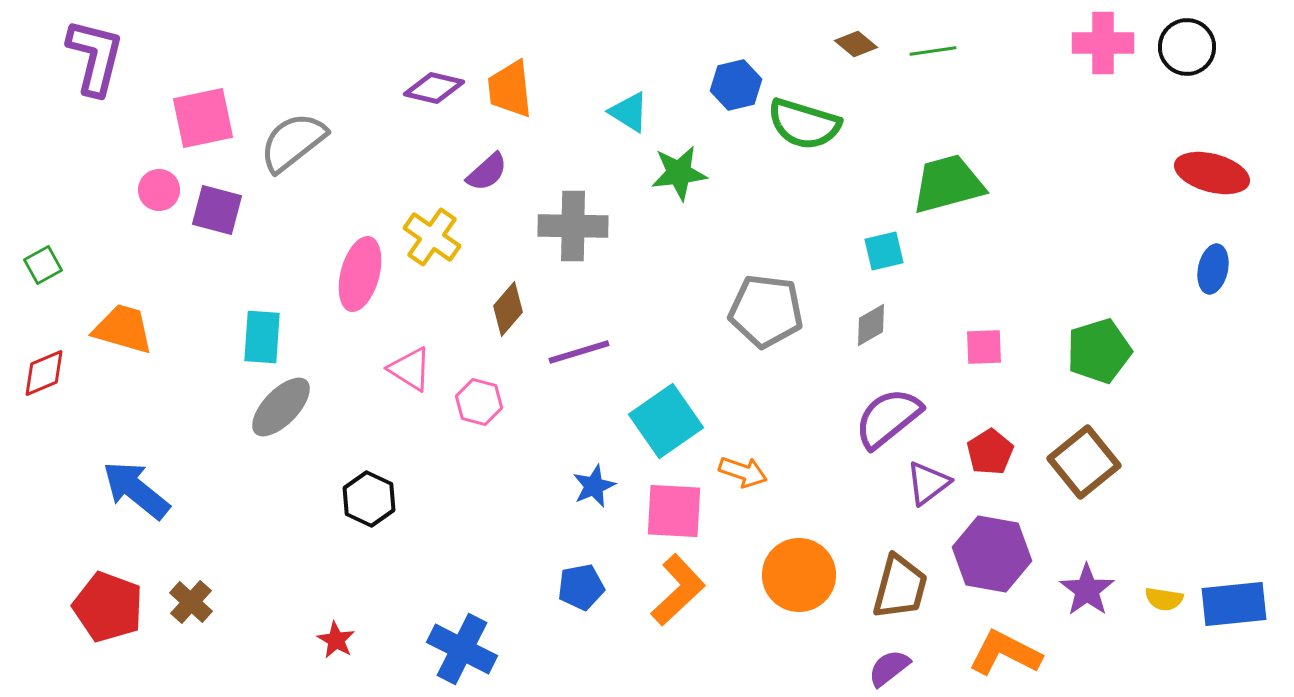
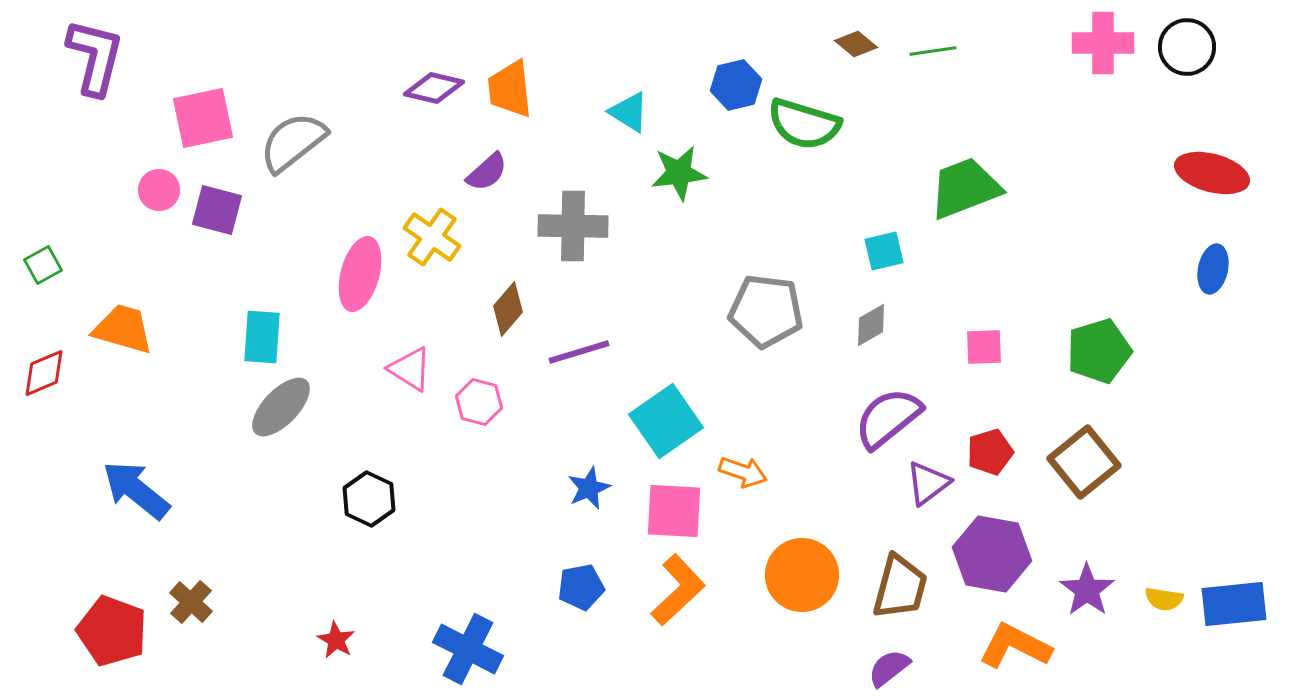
green trapezoid at (948, 184): moved 17 px right, 4 px down; rotated 6 degrees counterclockwise
red pentagon at (990, 452): rotated 15 degrees clockwise
blue star at (594, 486): moved 5 px left, 2 px down
orange circle at (799, 575): moved 3 px right
red pentagon at (108, 607): moved 4 px right, 24 px down
blue cross at (462, 649): moved 6 px right
orange L-shape at (1005, 653): moved 10 px right, 7 px up
